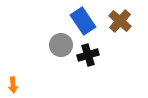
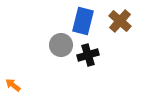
blue rectangle: rotated 48 degrees clockwise
orange arrow: rotated 133 degrees clockwise
